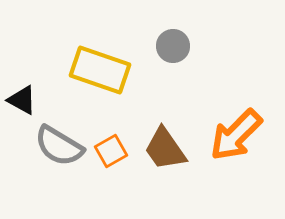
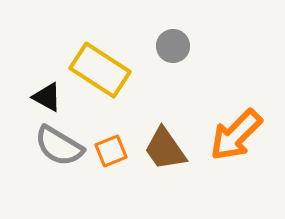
yellow rectangle: rotated 14 degrees clockwise
black triangle: moved 25 px right, 3 px up
orange square: rotated 8 degrees clockwise
